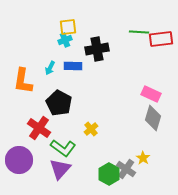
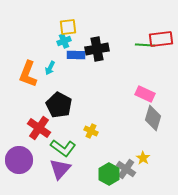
green line: moved 6 px right, 13 px down
cyan cross: moved 1 px left, 1 px down
blue rectangle: moved 3 px right, 11 px up
orange L-shape: moved 5 px right, 7 px up; rotated 12 degrees clockwise
pink rectangle: moved 6 px left
black pentagon: moved 2 px down
yellow cross: moved 2 px down; rotated 24 degrees counterclockwise
